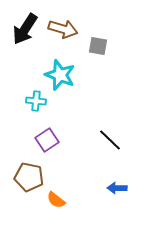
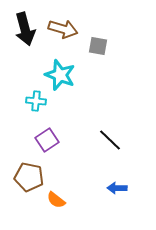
black arrow: rotated 48 degrees counterclockwise
